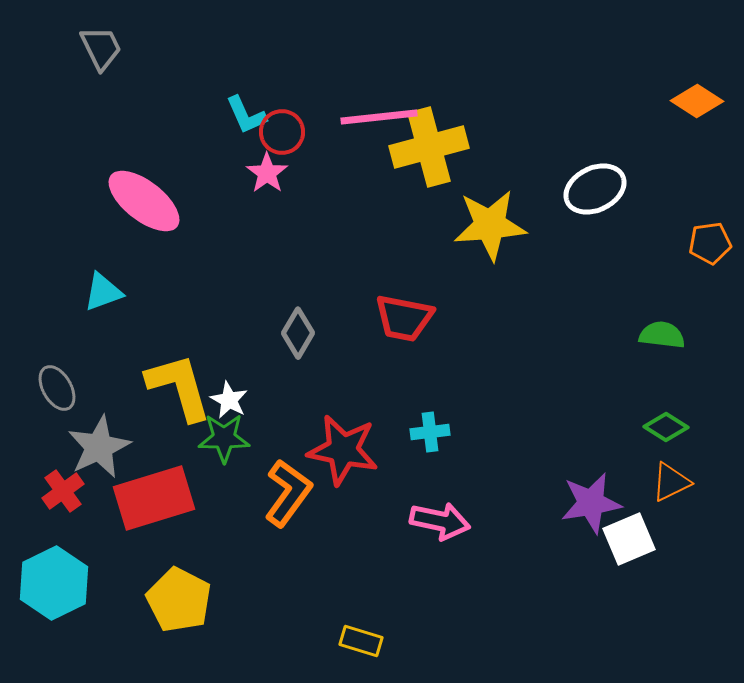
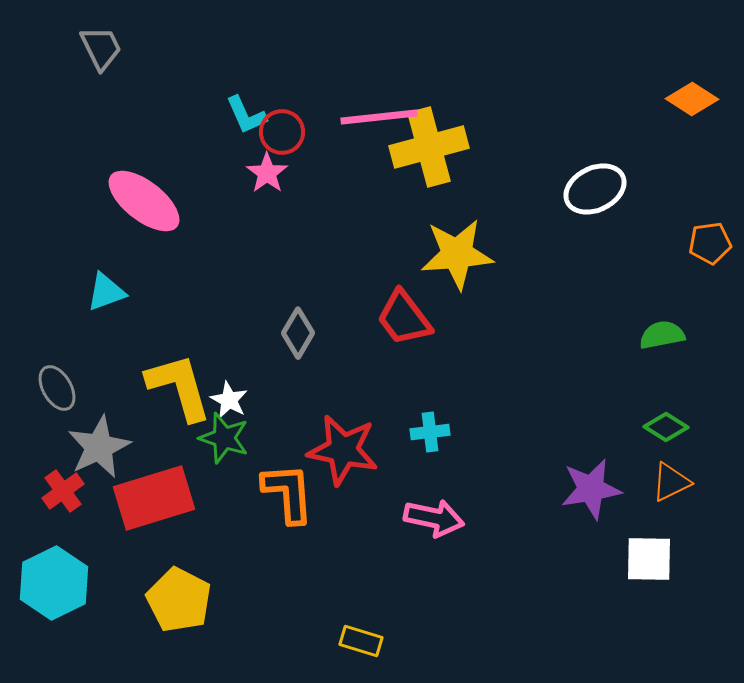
orange diamond: moved 5 px left, 2 px up
yellow star: moved 33 px left, 29 px down
cyan triangle: moved 3 px right
red trapezoid: rotated 42 degrees clockwise
green semicircle: rotated 18 degrees counterclockwise
green star: rotated 18 degrees clockwise
orange L-shape: rotated 40 degrees counterclockwise
purple star: moved 14 px up
pink arrow: moved 6 px left, 3 px up
white square: moved 20 px right, 20 px down; rotated 24 degrees clockwise
